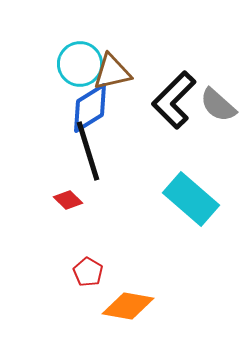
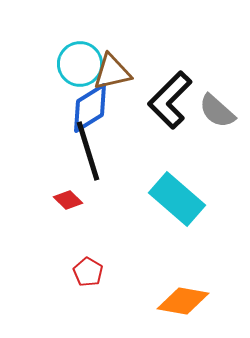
black L-shape: moved 4 px left
gray semicircle: moved 1 px left, 6 px down
cyan rectangle: moved 14 px left
orange diamond: moved 55 px right, 5 px up
